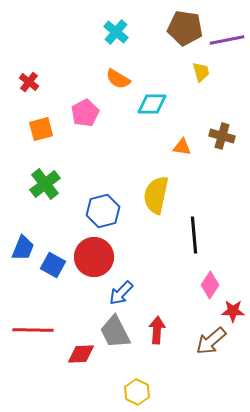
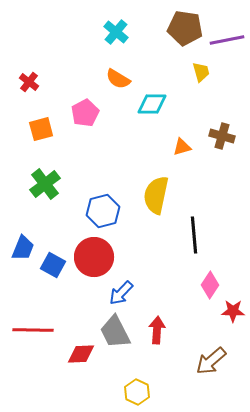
orange triangle: rotated 24 degrees counterclockwise
brown arrow: moved 20 px down
